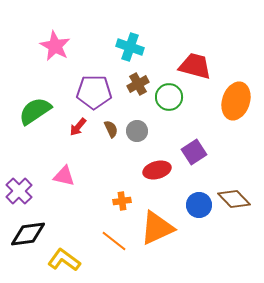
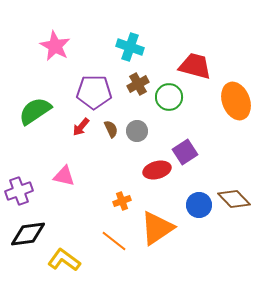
orange ellipse: rotated 39 degrees counterclockwise
red arrow: moved 3 px right
purple square: moved 9 px left
purple cross: rotated 24 degrees clockwise
orange cross: rotated 12 degrees counterclockwise
orange triangle: rotated 9 degrees counterclockwise
